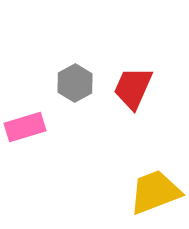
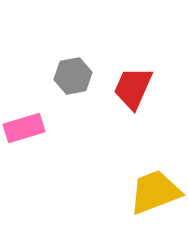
gray hexagon: moved 2 px left, 7 px up; rotated 18 degrees clockwise
pink rectangle: moved 1 px left, 1 px down
